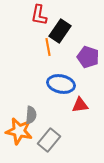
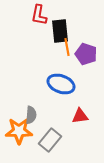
black rectangle: rotated 40 degrees counterclockwise
orange line: moved 19 px right
purple pentagon: moved 2 px left, 3 px up
blue ellipse: rotated 8 degrees clockwise
red triangle: moved 11 px down
orange star: rotated 12 degrees counterclockwise
gray rectangle: moved 1 px right
